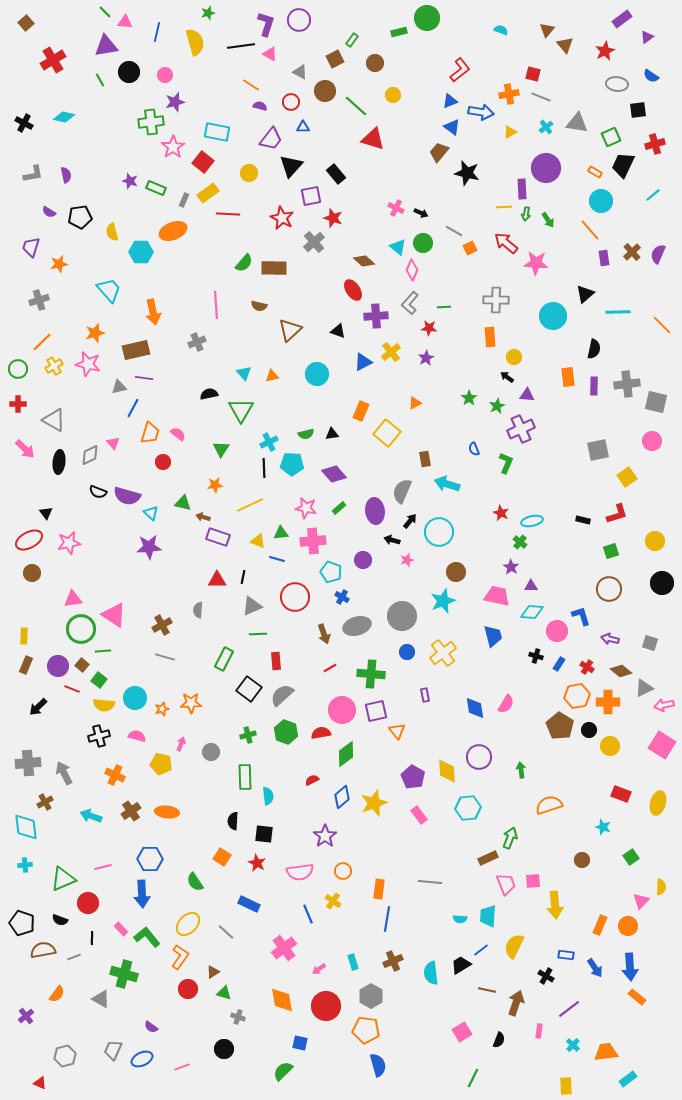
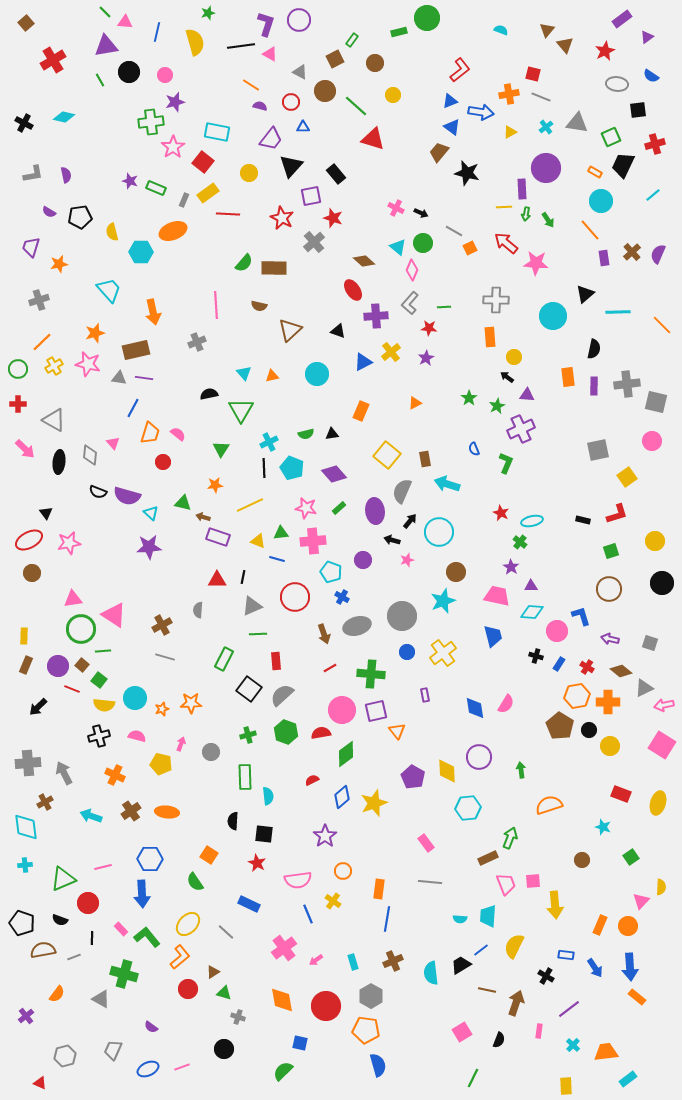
gray triangle at (119, 387): moved 9 px up; rotated 21 degrees clockwise
yellow square at (387, 433): moved 22 px down
gray diamond at (90, 455): rotated 60 degrees counterclockwise
cyan pentagon at (292, 464): moved 4 px down; rotated 20 degrees clockwise
pink rectangle at (419, 815): moved 7 px right, 28 px down
orange square at (222, 857): moved 13 px left, 2 px up
pink semicircle at (300, 872): moved 2 px left, 8 px down
orange L-shape at (180, 957): rotated 15 degrees clockwise
pink arrow at (319, 969): moved 3 px left, 9 px up
blue ellipse at (142, 1059): moved 6 px right, 10 px down
